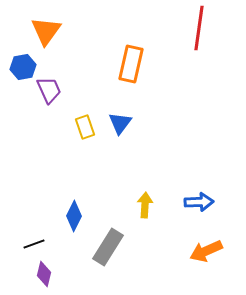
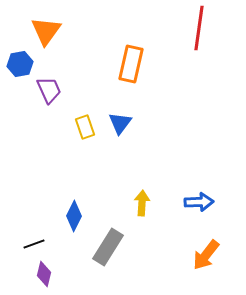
blue hexagon: moved 3 px left, 3 px up
yellow arrow: moved 3 px left, 2 px up
orange arrow: moved 4 px down; rotated 28 degrees counterclockwise
